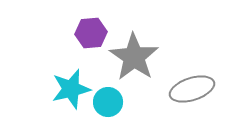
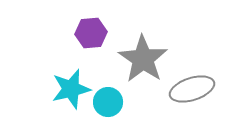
gray star: moved 9 px right, 2 px down
